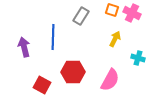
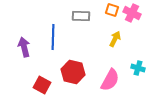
gray rectangle: rotated 60 degrees clockwise
cyan cross: moved 10 px down
red hexagon: rotated 15 degrees clockwise
